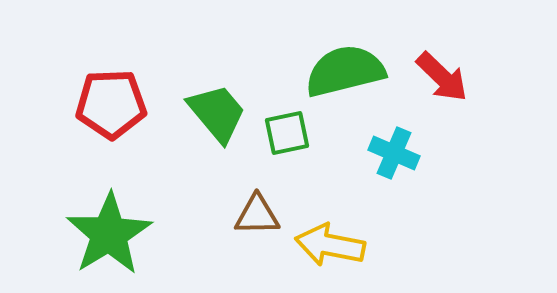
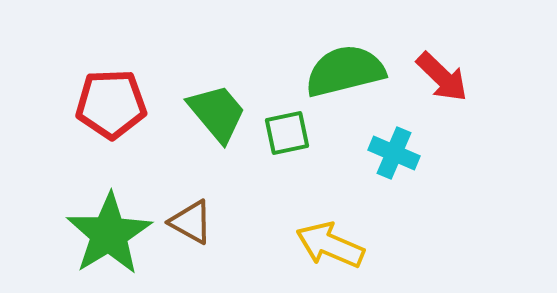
brown triangle: moved 66 px left, 7 px down; rotated 30 degrees clockwise
yellow arrow: rotated 12 degrees clockwise
